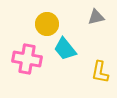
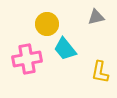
pink cross: rotated 20 degrees counterclockwise
